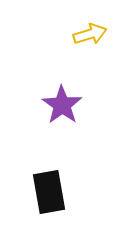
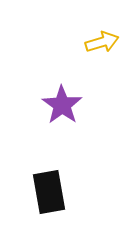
yellow arrow: moved 12 px right, 8 px down
